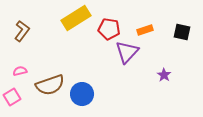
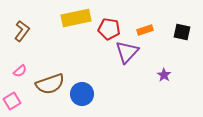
yellow rectangle: rotated 20 degrees clockwise
pink semicircle: rotated 152 degrees clockwise
brown semicircle: moved 1 px up
pink square: moved 4 px down
